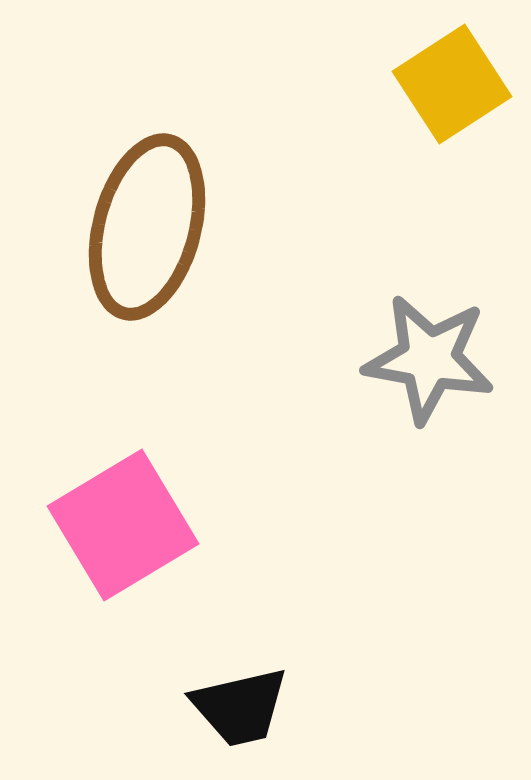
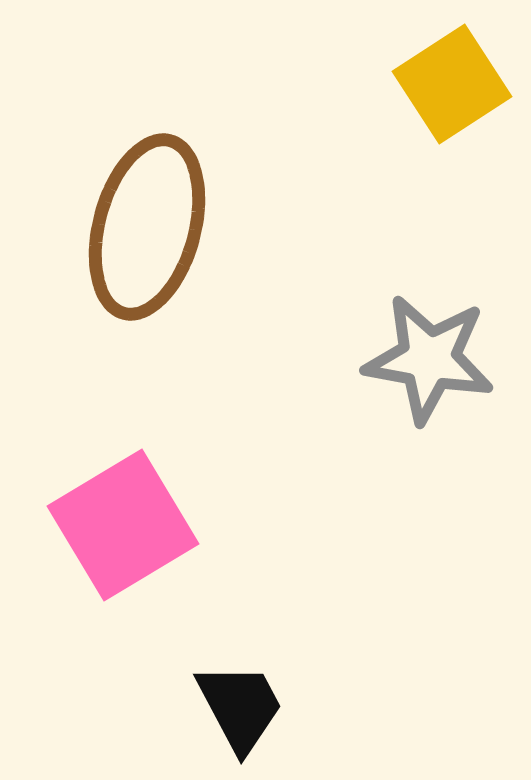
black trapezoid: rotated 105 degrees counterclockwise
